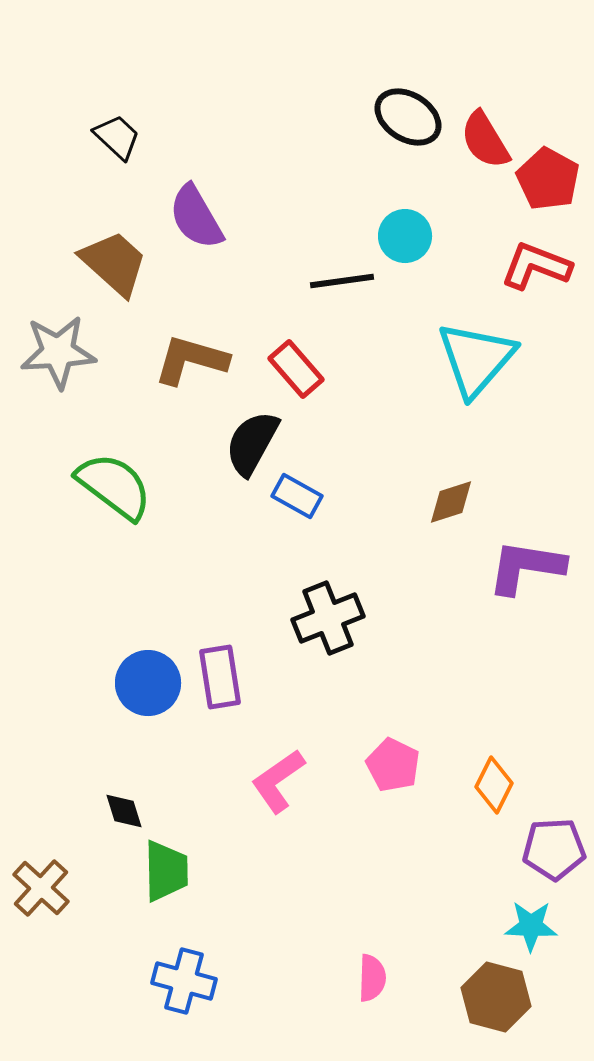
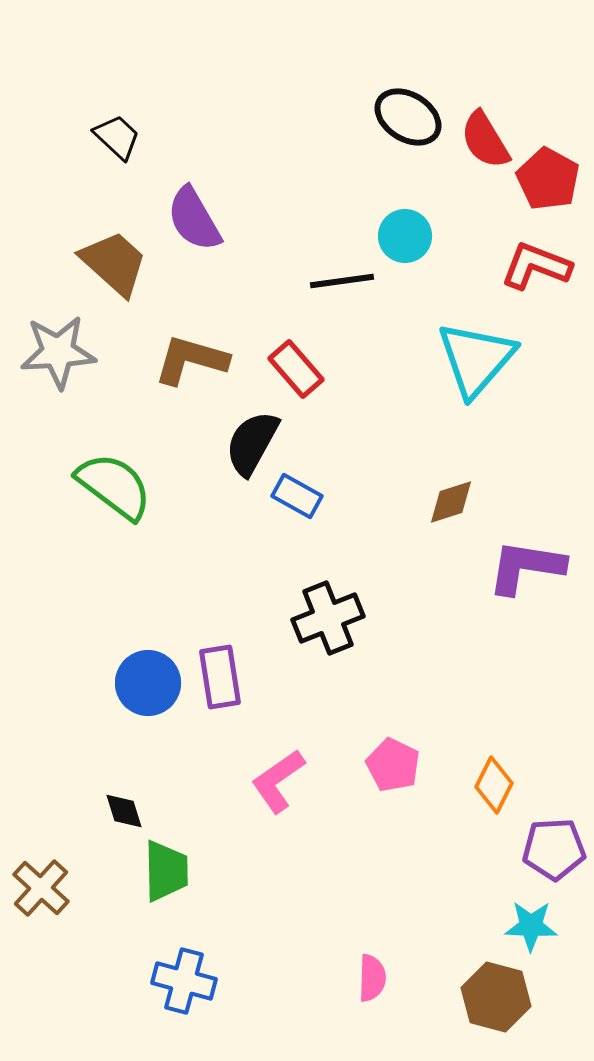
purple semicircle: moved 2 px left, 2 px down
